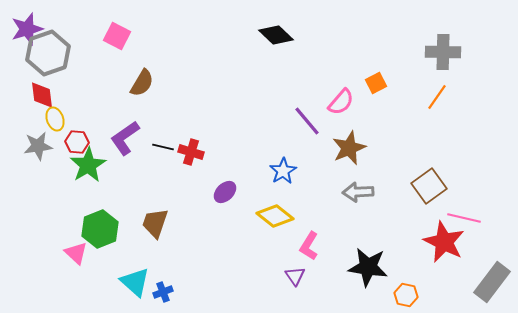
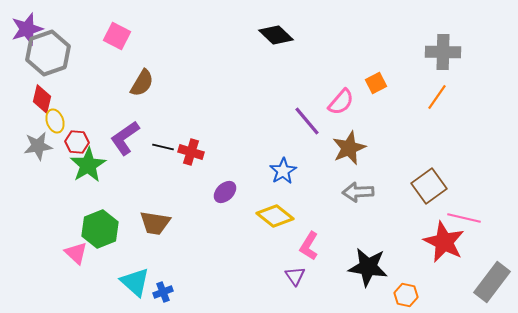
red diamond: moved 4 px down; rotated 20 degrees clockwise
yellow ellipse: moved 2 px down
brown trapezoid: rotated 100 degrees counterclockwise
